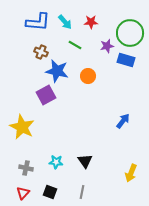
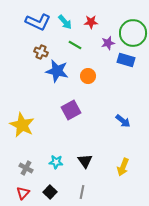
blue L-shape: rotated 20 degrees clockwise
green circle: moved 3 px right
purple star: moved 1 px right, 3 px up
purple square: moved 25 px right, 15 px down
blue arrow: rotated 91 degrees clockwise
yellow star: moved 2 px up
gray cross: rotated 16 degrees clockwise
yellow arrow: moved 8 px left, 6 px up
black square: rotated 24 degrees clockwise
